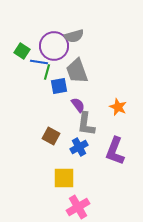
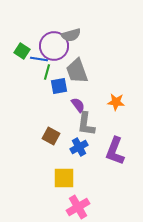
gray semicircle: moved 3 px left, 1 px up
blue line: moved 3 px up
orange star: moved 2 px left, 5 px up; rotated 18 degrees counterclockwise
